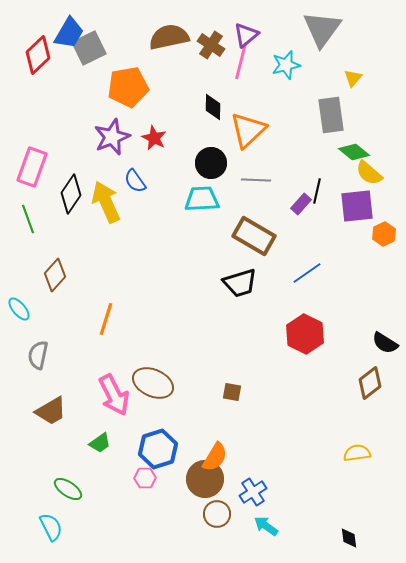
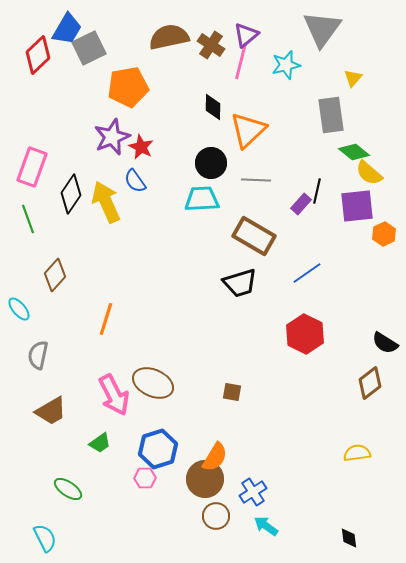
blue trapezoid at (69, 33): moved 2 px left, 4 px up
red star at (154, 138): moved 13 px left, 9 px down
brown circle at (217, 514): moved 1 px left, 2 px down
cyan semicircle at (51, 527): moved 6 px left, 11 px down
